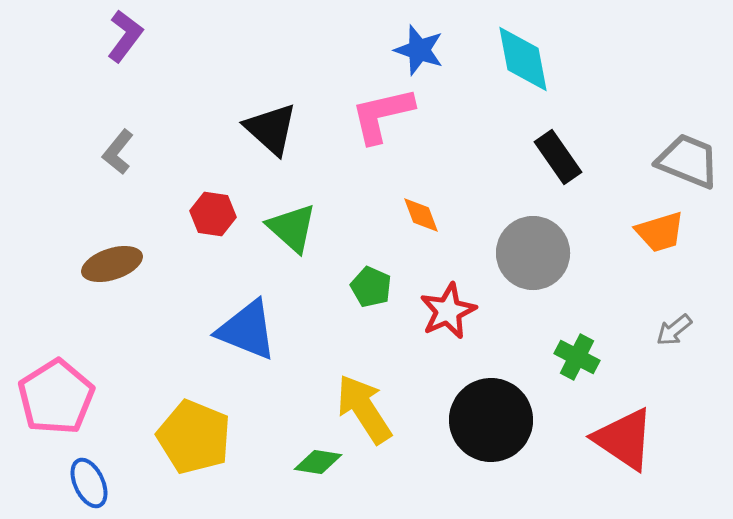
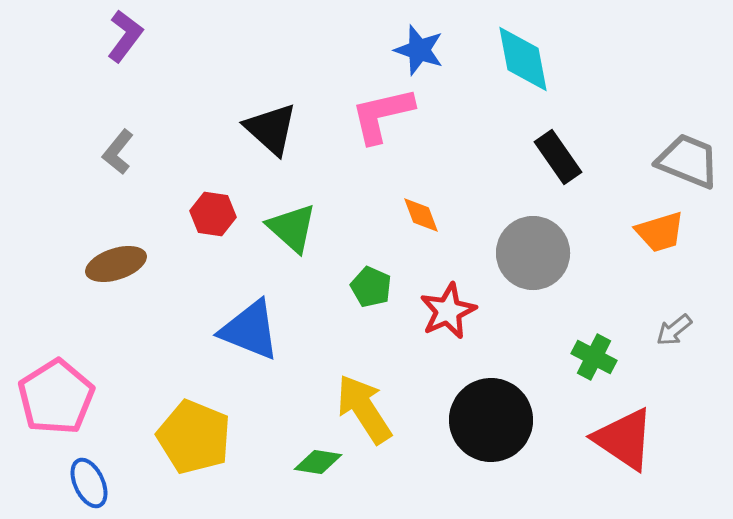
brown ellipse: moved 4 px right
blue triangle: moved 3 px right
green cross: moved 17 px right
